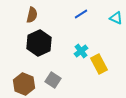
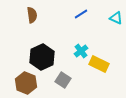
brown semicircle: rotated 21 degrees counterclockwise
black hexagon: moved 3 px right, 14 px down
yellow rectangle: rotated 36 degrees counterclockwise
gray square: moved 10 px right
brown hexagon: moved 2 px right, 1 px up
